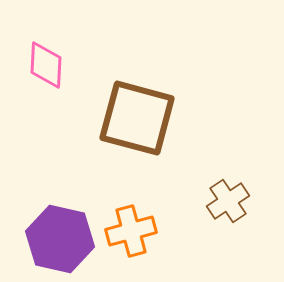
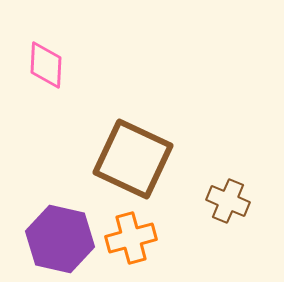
brown square: moved 4 px left, 41 px down; rotated 10 degrees clockwise
brown cross: rotated 33 degrees counterclockwise
orange cross: moved 7 px down
